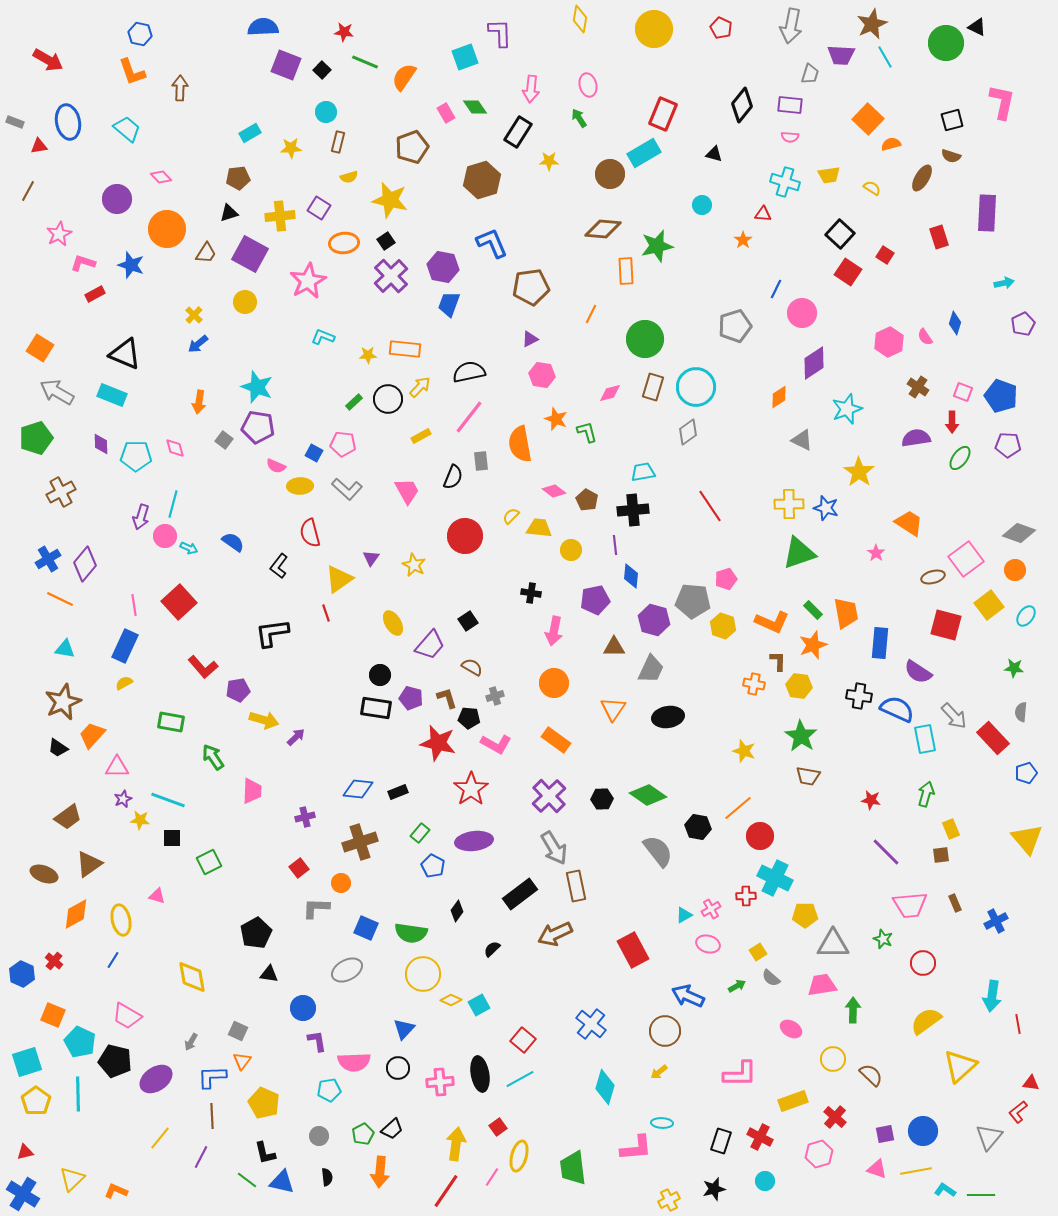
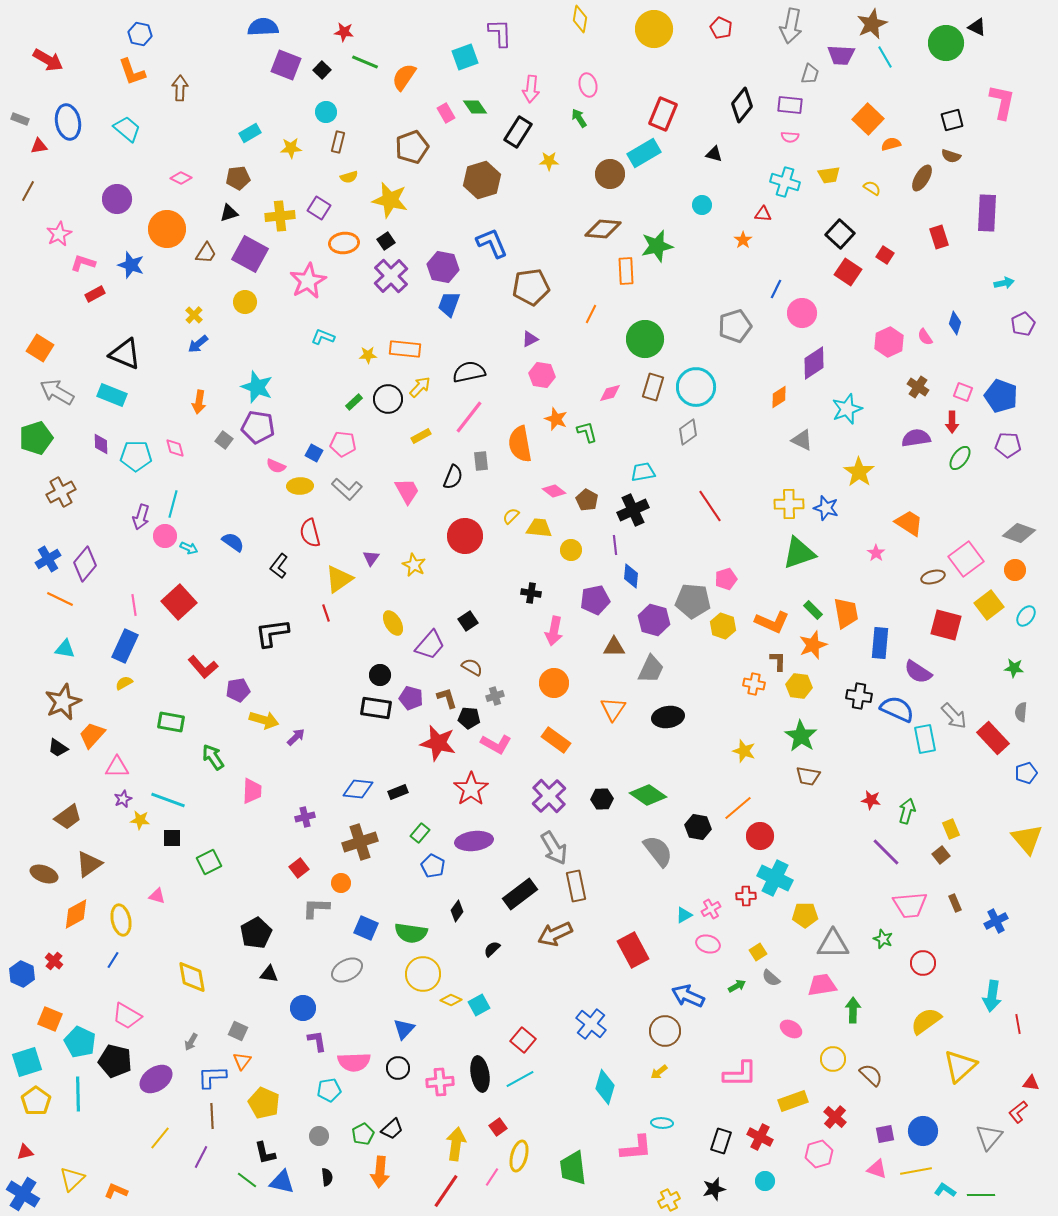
gray rectangle at (15, 122): moved 5 px right, 3 px up
pink diamond at (161, 177): moved 20 px right, 1 px down; rotated 20 degrees counterclockwise
black cross at (633, 510): rotated 20 degrees counterclockwise
green arrow at (926, 794): moved 19 px left, 17 px down
brown square at (941, 855): rotated 30 degrees counterclockwise
orange square at (53, 1015): moved 3 px left, 4 px down
